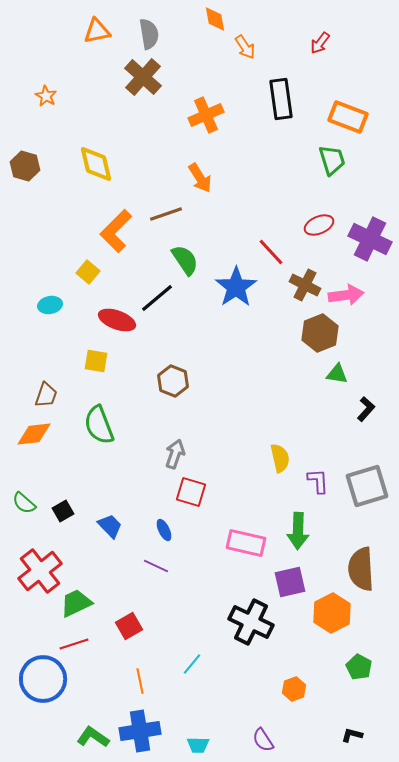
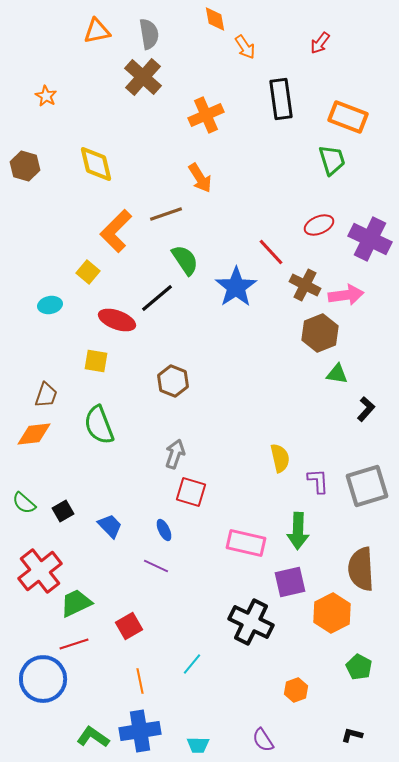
orange hexagon at (294, 689): moved 2 px right, 1 px down
